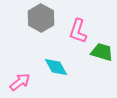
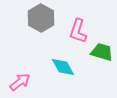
cyan diamond: moved 7 px right
